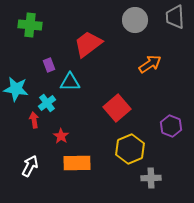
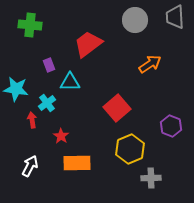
red arrow: moved 2 px left
